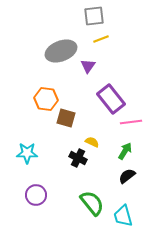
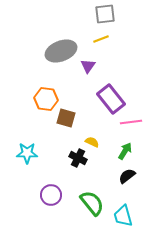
gray square: moved 11 px right, 2 px up
purple circle: moved 15 px right
